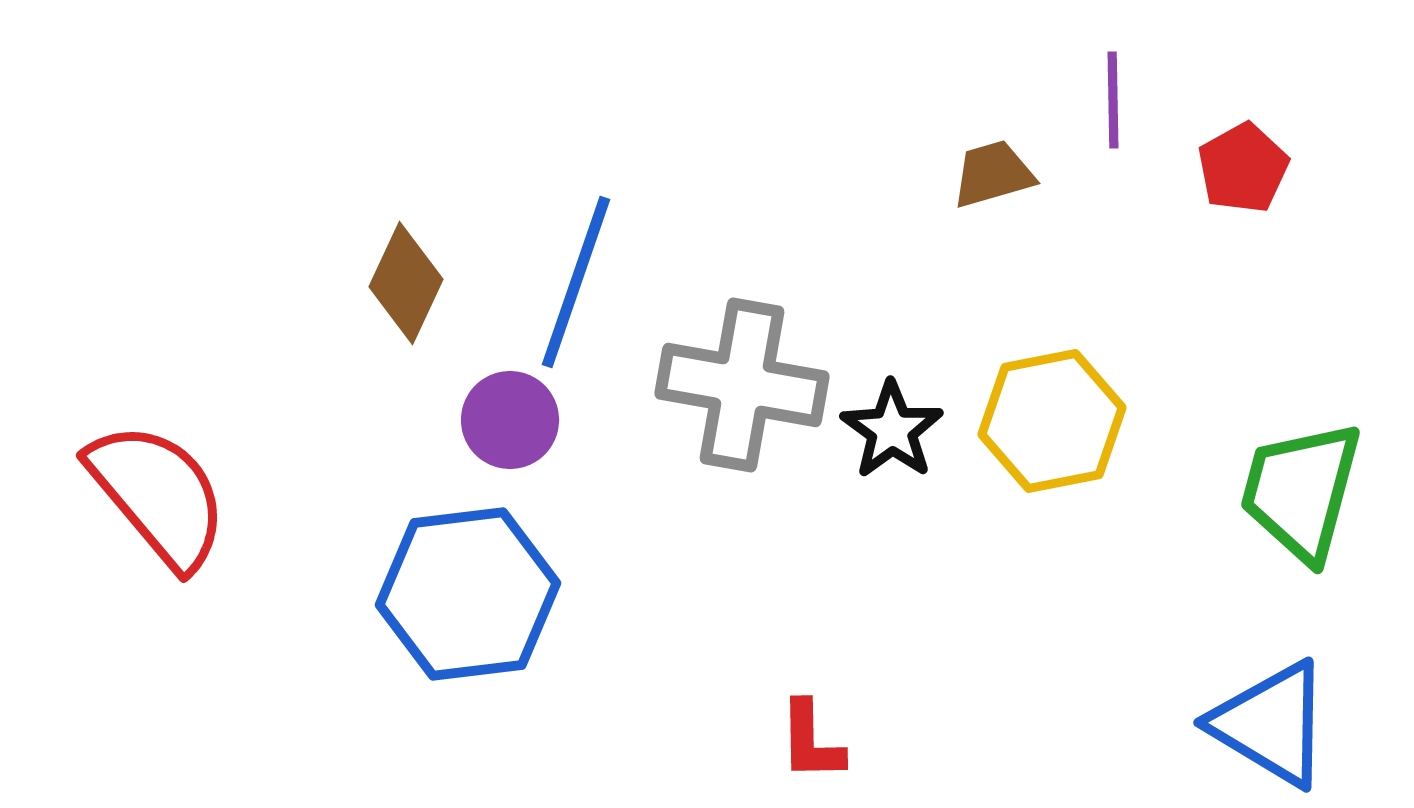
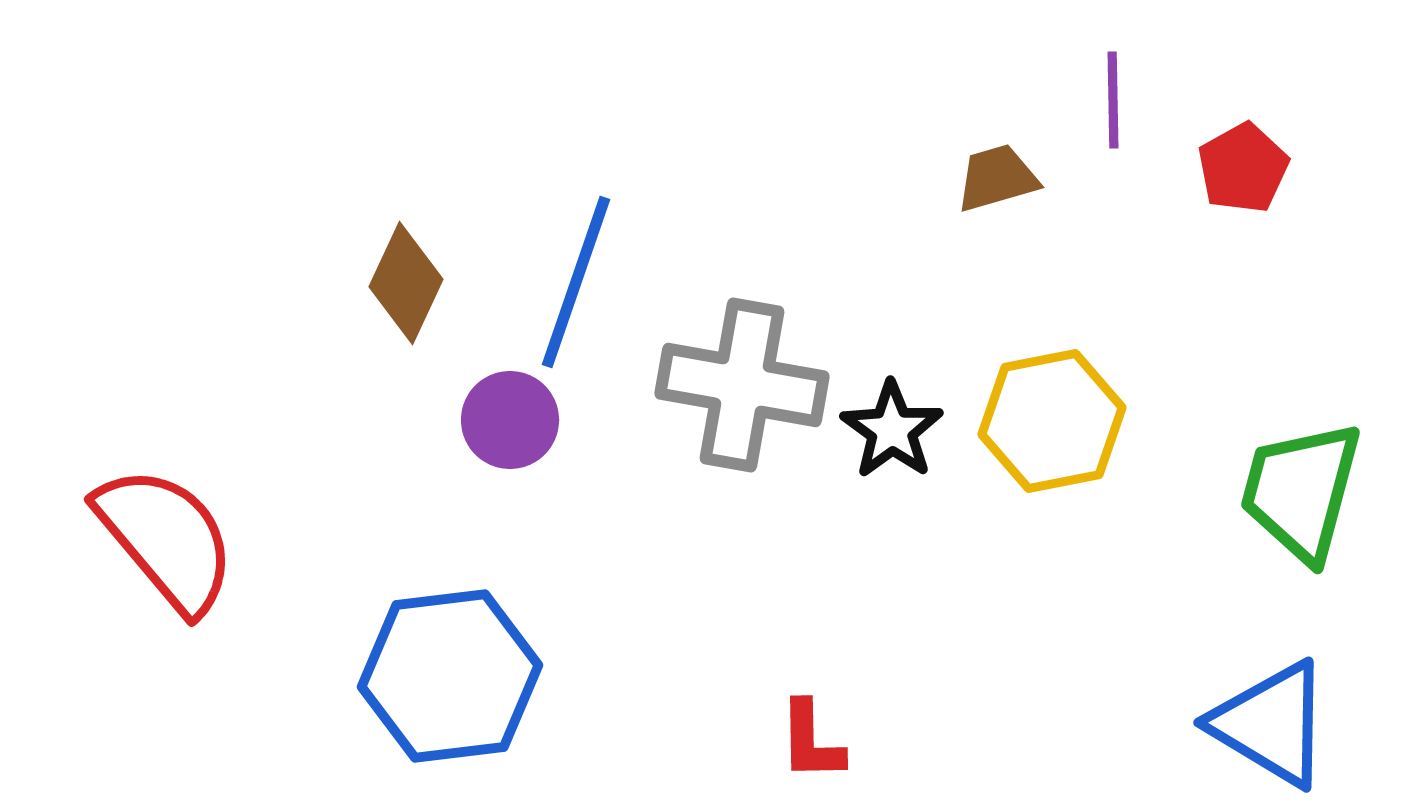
brown trapezoid: moved 4 px right, 4 px down
red semicircle: moved 8 px right, 44 px down
blue hexagon: moved 18 px left, 82 px down
